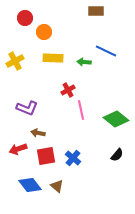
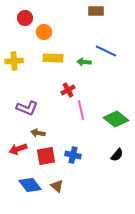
yellow cross: moved 1 px left; rotated 24 degrees clockwise
blue cross: moved 3 px up; rotated 28 degrees counterclockwise
